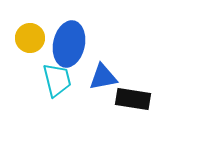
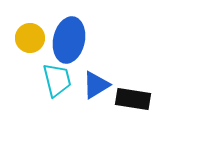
blue ellipse: moved 4 px up
blue triangle: moved 7 px left, 8 px down; rotated 20 degrees counterclockwise
